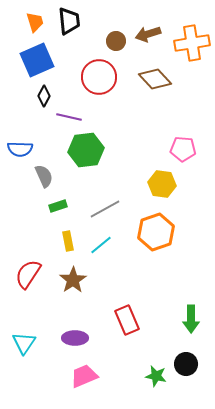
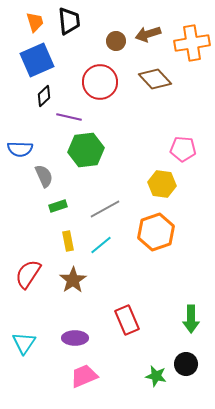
red circle: moved 1 px right, 5 px down
black diamond: rotated 20 degrees clockwise
